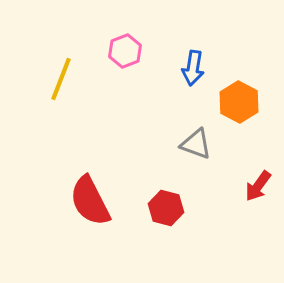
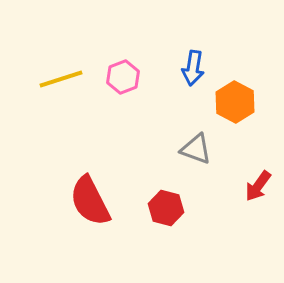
pink hexagon: moved 2 px left, 26 px down
yellow line: rotated 51 degrees clockwise
orange hexagon: moved 4 px left
gray triangle: moved 5 px down
